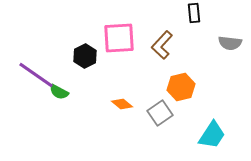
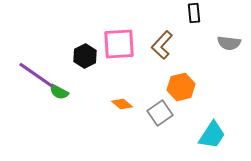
pink square: moved 6 px down
gray semicircle: moved 1 px left
